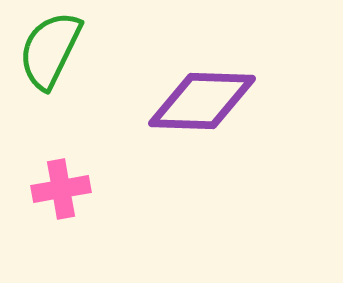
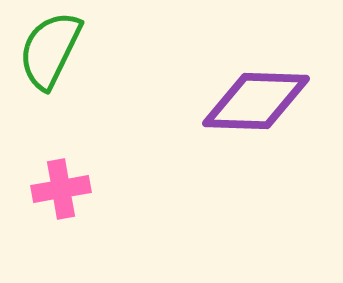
purple diamond: moved 54 px right
